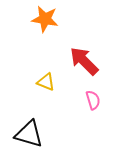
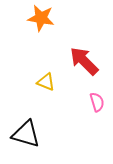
orange star: moved 4 px left, 1 px up
pink semicircle: moved 4 px right, 2 px down
black triangle: moved 3 px left
